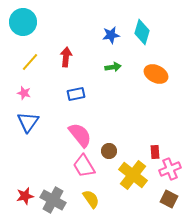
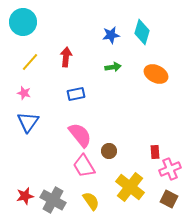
yellow cross: moved 3 px left, 12 px down
yellow semicircle: moved 2 px down
